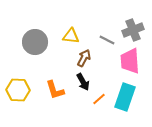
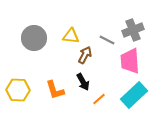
gray circle: moved 1 px left, 4 px up
brown arrow: moved 1 px right, 3 px up
cyan rectangle: moved 9 px right, 2 px up; rotated 28 degrees clockwise
